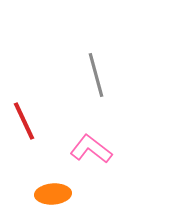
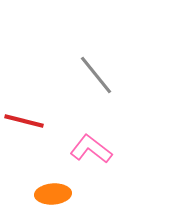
gray line: rotated 24 degrees counterclockwise
red line: rotated 51 degrees counterclockwise
